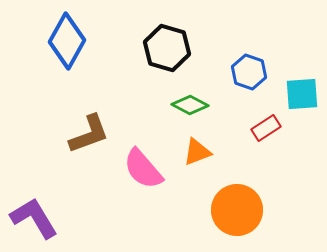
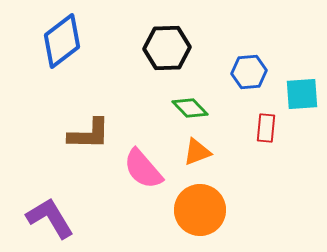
blue diamond: moved 5 px left; rotated 24 degrees clockwise
black hexagon: rotated 18 degrees counterclockwise
blue hexagon: rotated 24 degrees counterclockwise
green diamond: moved 3 px down; rotated 18 degrees clockwise
red rectangle: rotated 52 degrees counterclockwise
brown L-shape: rotated 21 degrees clockwise
orange circle: moved 37 px left
purple L-shape: moved 16 px right
